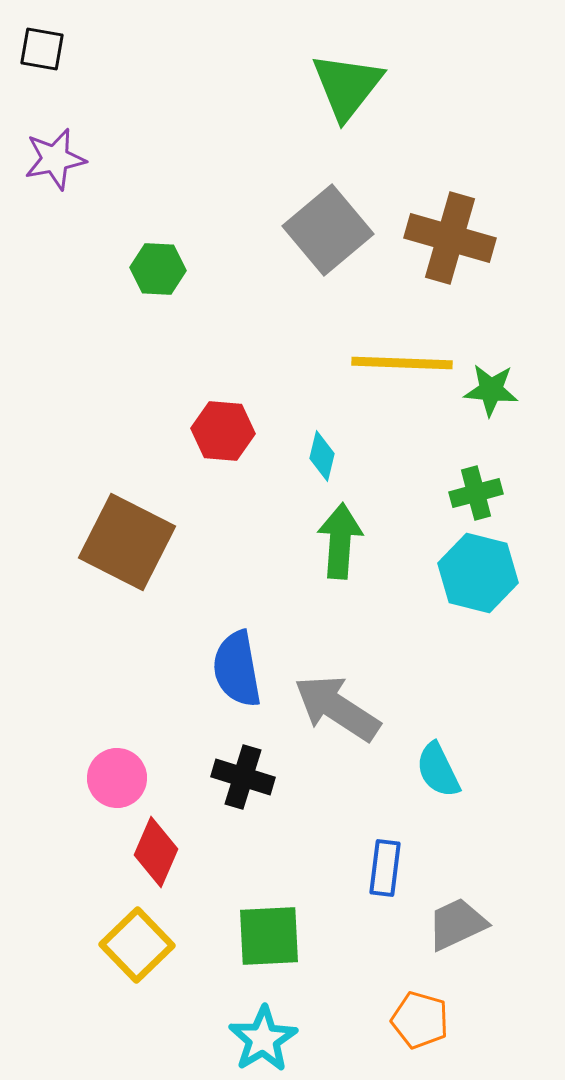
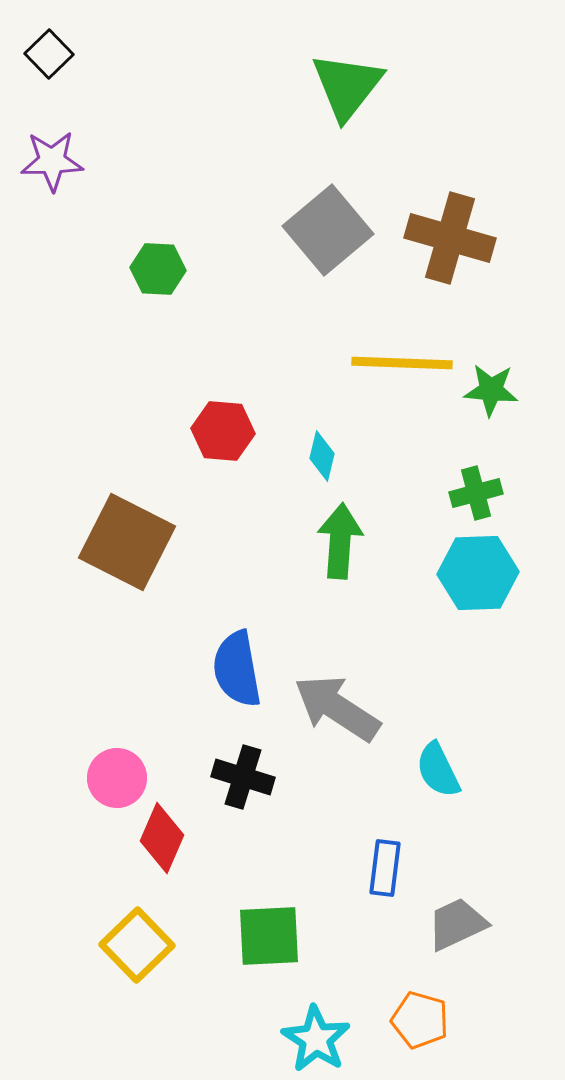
black square: moved 7 px right, 5 px down; rotated 36 degrees clockwise
purple star: moved 3 px left, 2 px down; rotated 10 degrees clockwise
cyan hexagon: rotated 16 degrees counterclockwise
red diamond: moved 6 px right, 14 px up
cyan star: moved 53 px right; rotated 8 degrees counterclockwise
